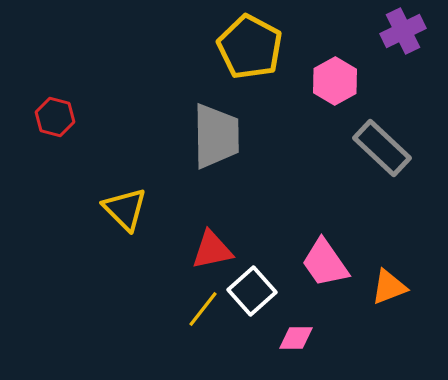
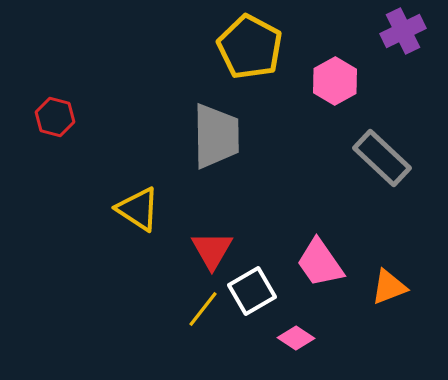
gray rectangle: moved 10 px down
yellow triangle: moved 13 px right; rotated 12 degrees counterclockwise
red triangle: rotated 48 degrees counterclockwise
pink trapezoid: moved 5 px left
white square: rotated 12 degrees clockwise
pink diamond: rotated 33 degrees clockwise
